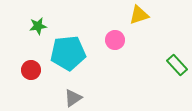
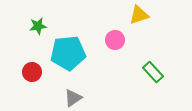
green rectangle: moved 24 px left, 7 px down
red circle: moved 1 px right, 2 px down
